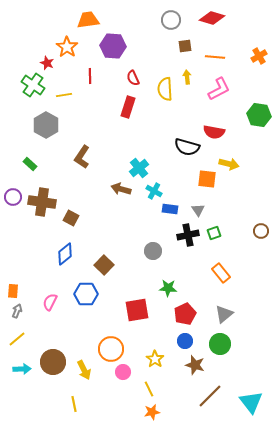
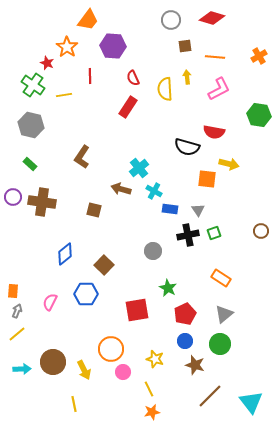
orange trapezoid at (88, 20): rotated 135 degrees clockwise
red rectangle at (128, 107): rotated 15 degrees clockwise
gray hexagon at (46, 125): moved 15 px left; rotated 15 degrees counterclockwise
brown square at (71, 218): moved 23 px right, 8 px up; rotated 14 degrees counterclockwise
orange rectangle at (221, 273): moved 5 px down; rotated 18 degrees counterclockwise
green star at (168, 288): rotated 24 degrees clockwise
yellow line at (17, 339): moved 5 px up
yellow star at (155, 359): rotated 18 degrees counterclockwise
